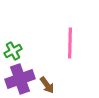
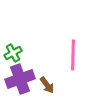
pink line: moved 3 px right, 12 px down
green cross: moved 2 px down
